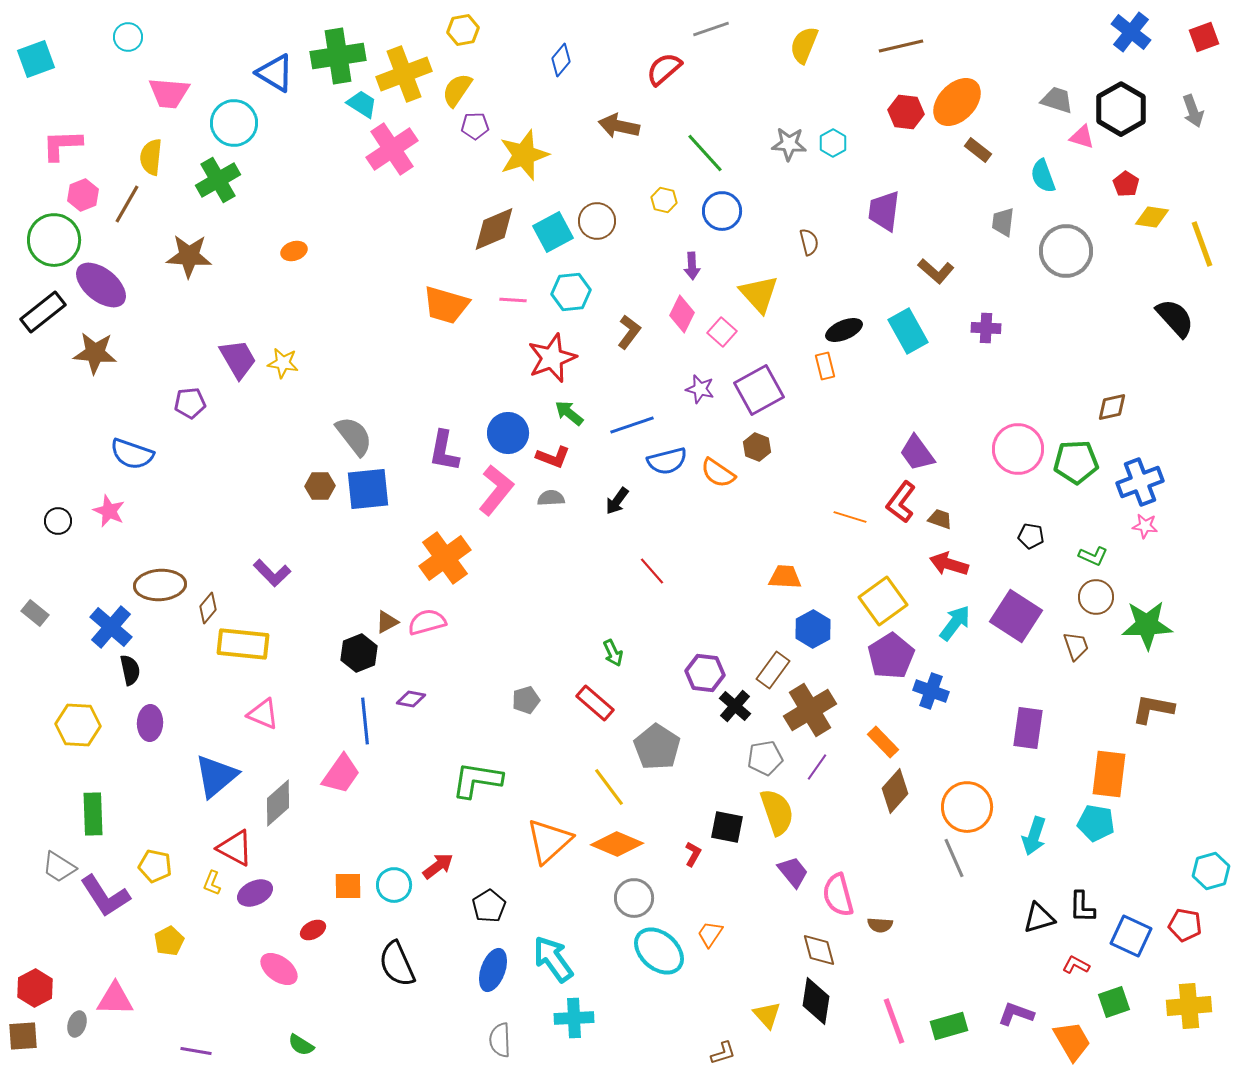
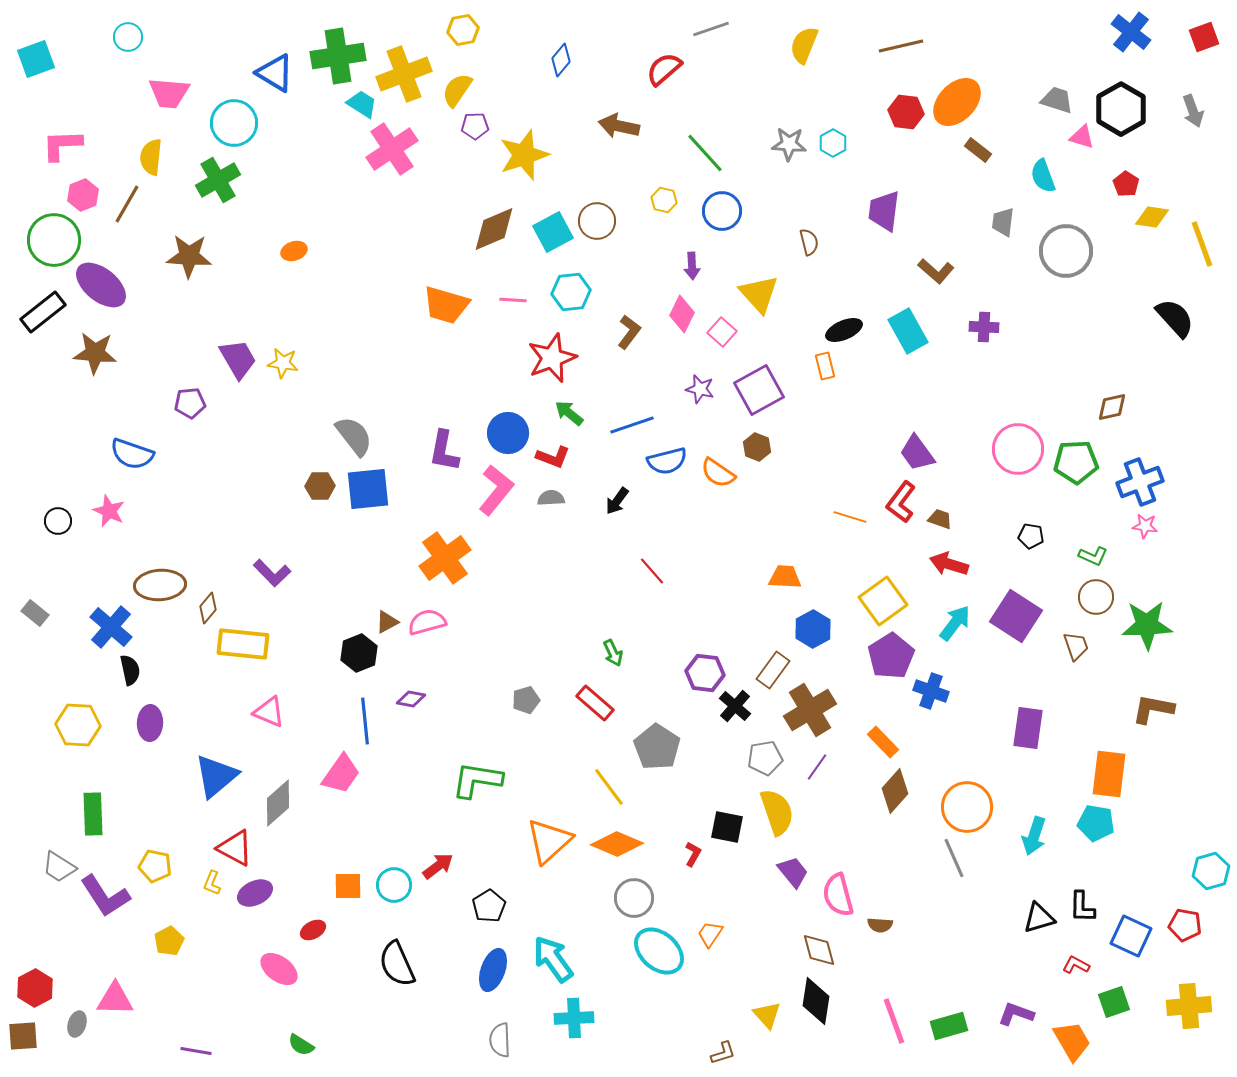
purple cross at (986, 328): moved 2 px left, 1 px up
pink triangle at (263, 714): moved 6 px right, 2 px up
